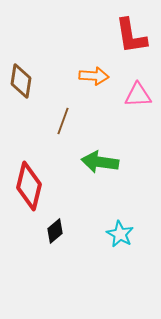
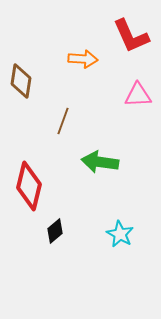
red L-shape: rotated 15 degrees counterclockwise
orange arrow: moved 11 px left, 17 px up
